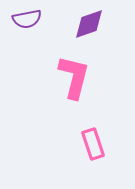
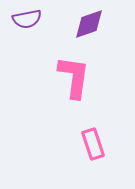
pink L-shape: rotated 6 degrees counterclockwise
